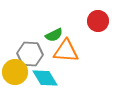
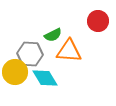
green semicircle: moved 1 px left
orange triangle: moved 3 px right
